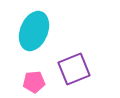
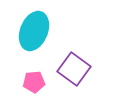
purple square: rotated 32 degrees counterclockwise
